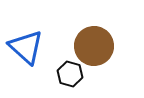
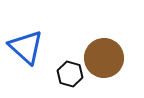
brown circle: moved 10 px right, 12 px down
